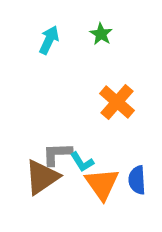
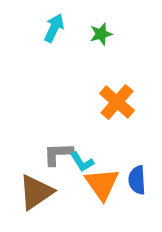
green star: rotated 25 degrees clockwise
cyan arrow: moved 5 px right, 12 px up
gray L-shape: moved 1 px right
brown triangle: moved 6 px left, 15 px down
